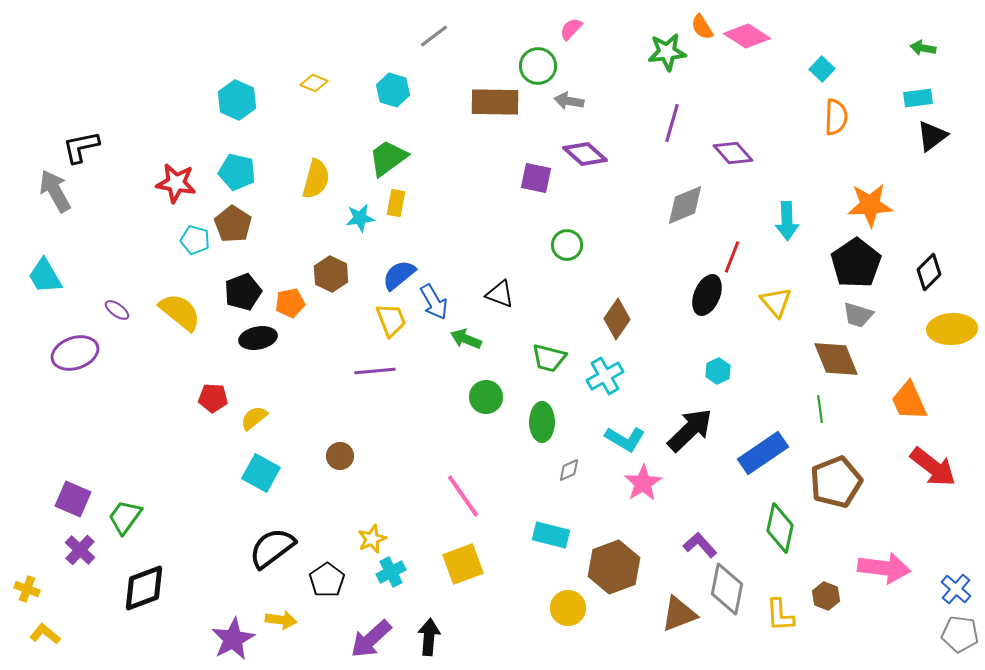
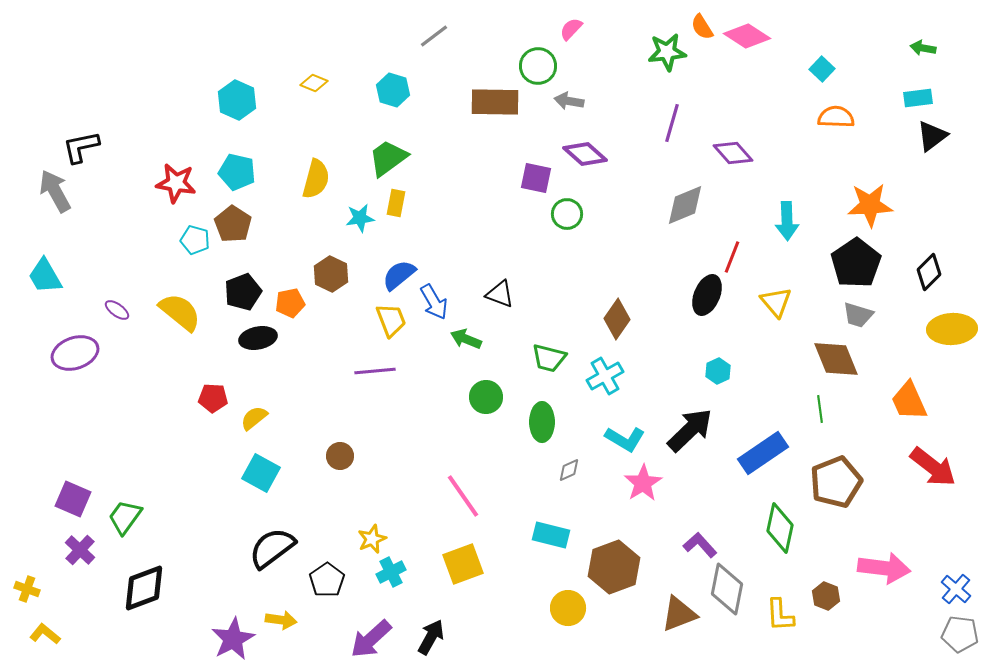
orange semicircle at (836, 117): rotated 90 degrees counterclockwise
green circle at (567, 245): moved 31 px up
black arrow at (429, 637): moved 2 px right; rotated 24 degrees clockwise
